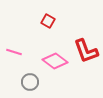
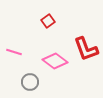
red square: rotated 24 degrees clockwise
red L-shape: moved 2 px up
